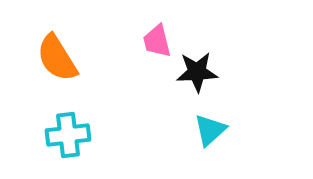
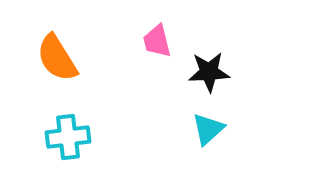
black star: moved 12 px right
cyan triangle: moved 2 px left, 1 px up
cyan cross: moved 2 px down
